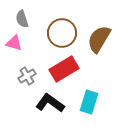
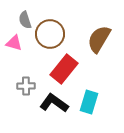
gray semicircle: moved 3 px right, 1 px down
brown circle: moved 12 px left, 1 px down
red rectangle: rotated 20 degrees counterclockwise
gray cross: moved 1 px left, 10 px down; rotated 30 degrees clockwise
black L-shape: moved 4 px right
